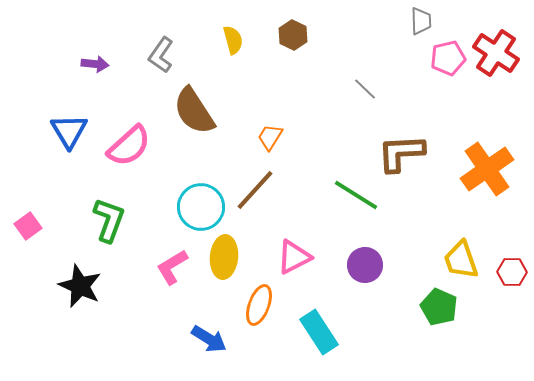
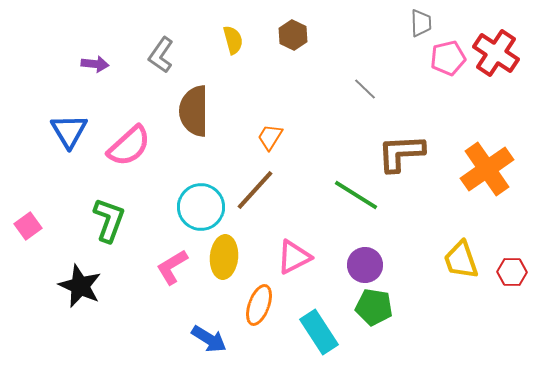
gray trapezoid: moved 2 px down
brown semicircle: rotated 33 degrees clockwise
green pentagon: moved 65 px left; rotated 15 degrees counterclockwise
